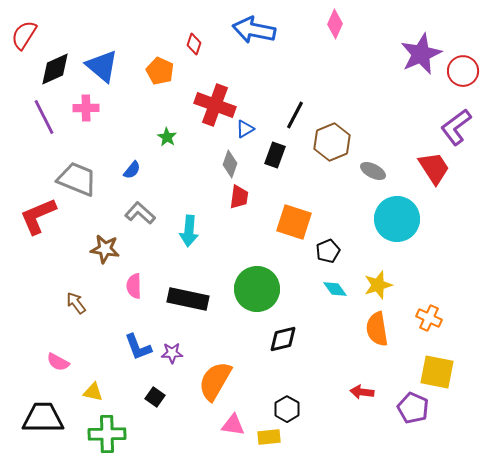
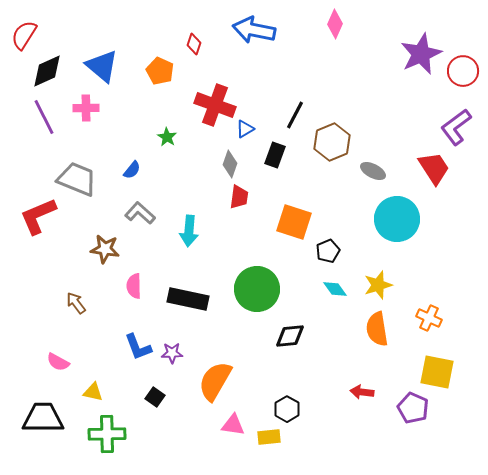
black diamond at (55, 69): moved 8 px left, 2 px down
black diamond at (283, 339): moved 7 px right, 3 px up; rotated 8 degrees clockwise
